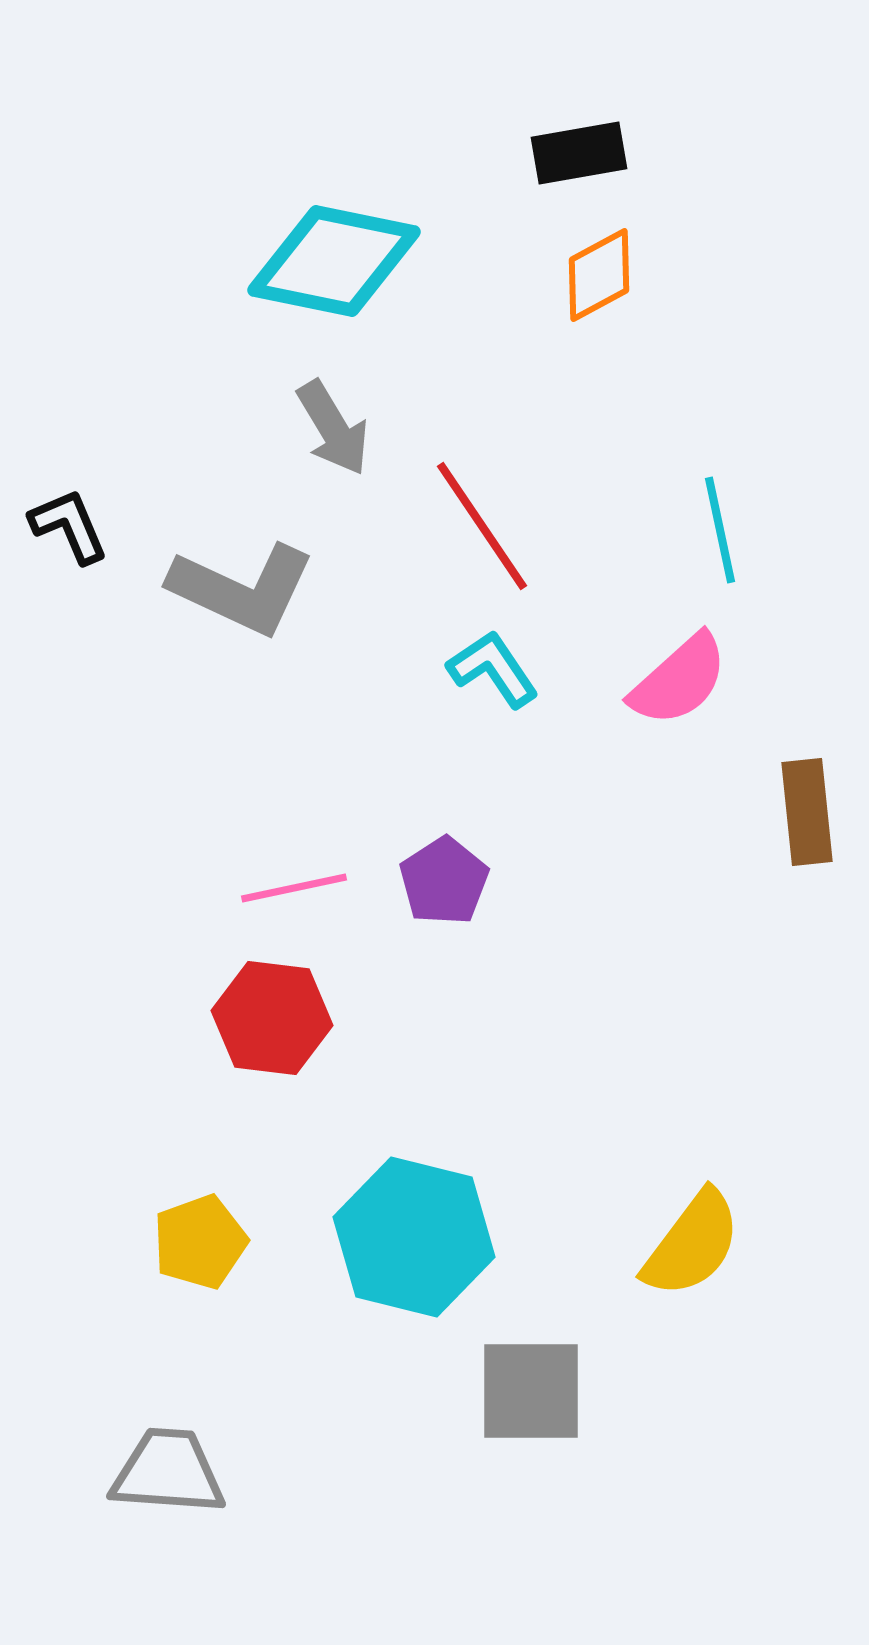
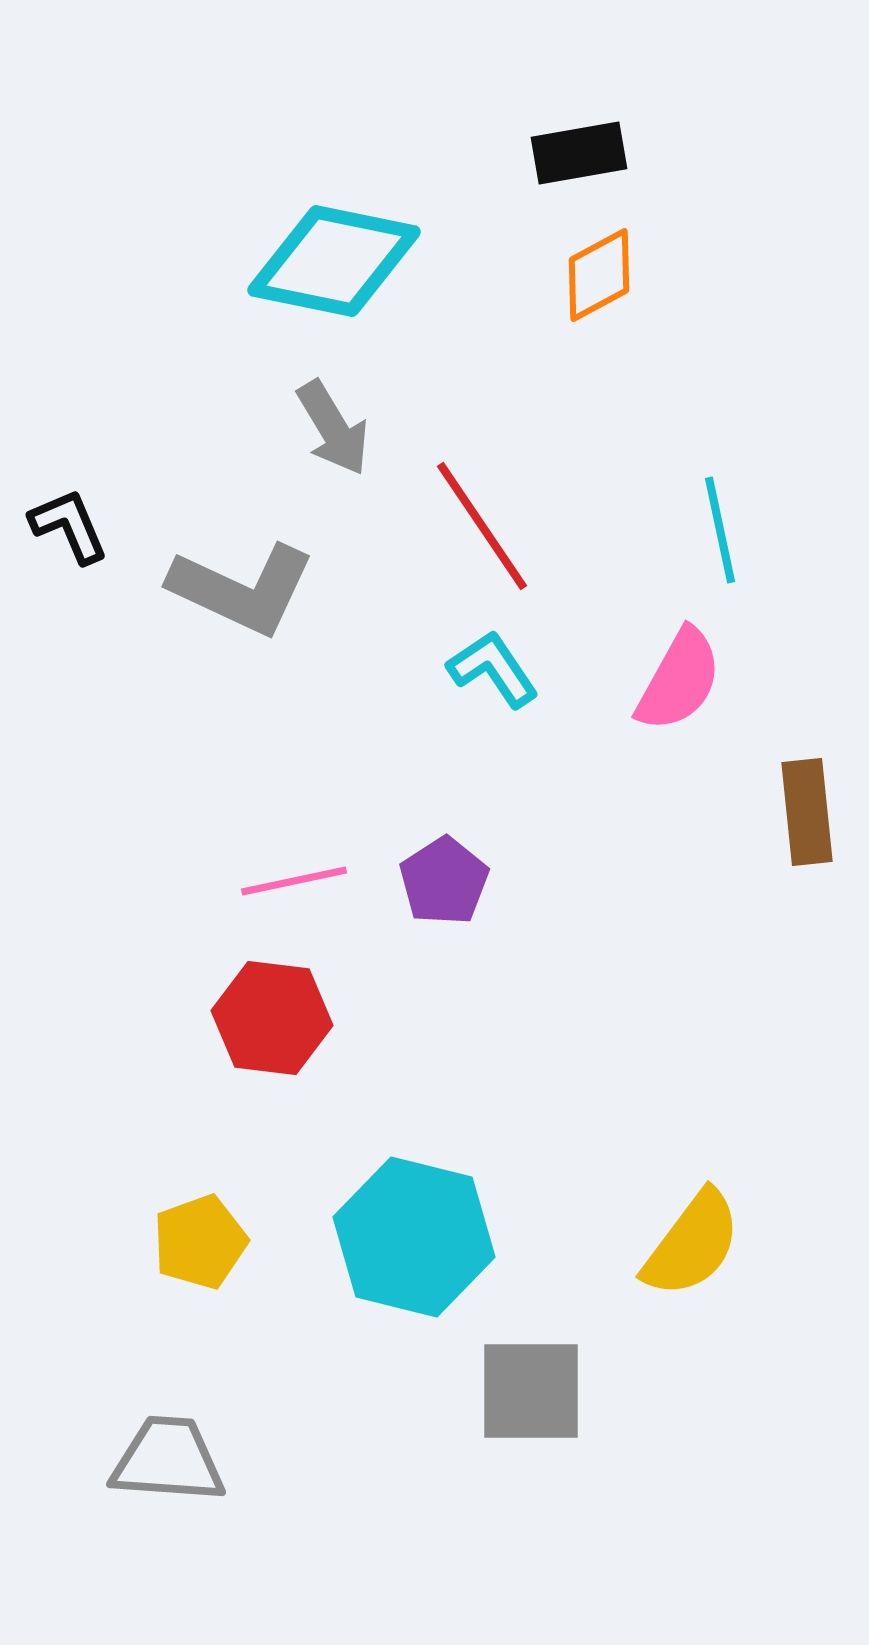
pink semicircle: rotated 19 degrees counterclockwise
pink line: moved 7 px up
gray trapezoid: moved 12 px up
